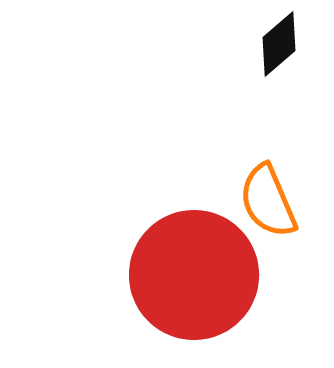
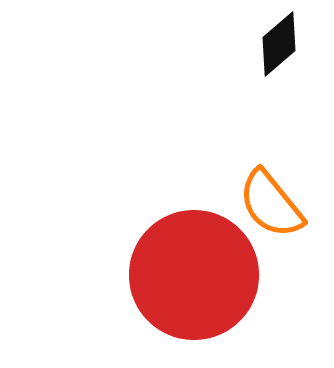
orange semicircle: moved 3 px right, 3 px down; rotated 16 degrees counterclockwise
